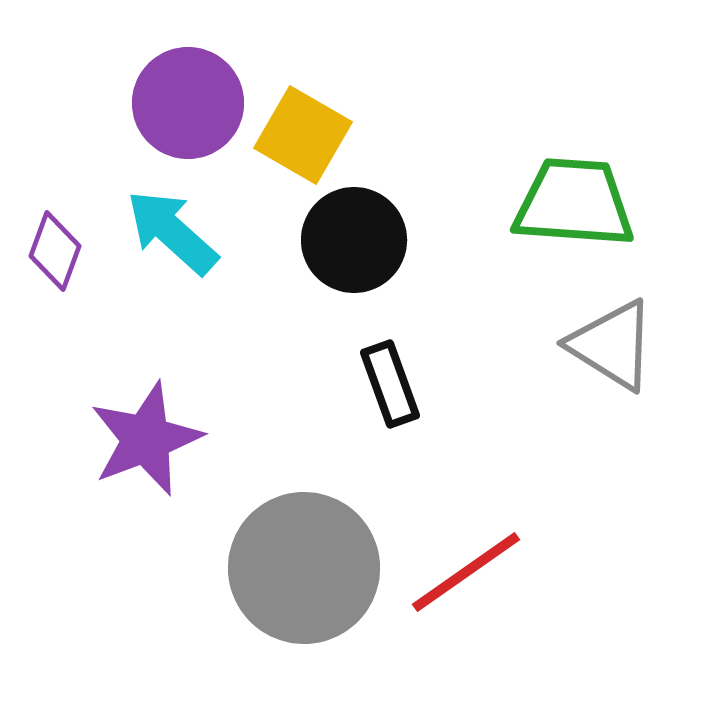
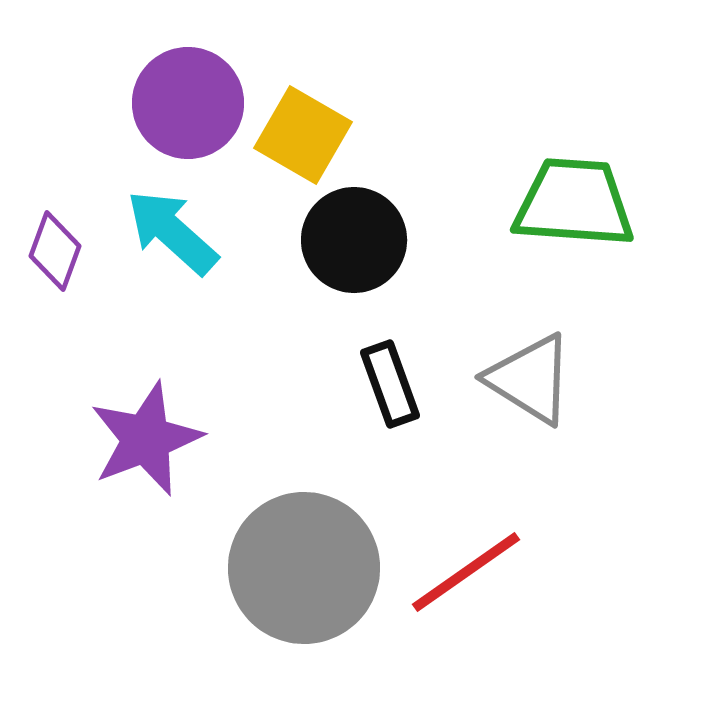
gray triangle: moved 82 px left, 34 px down
